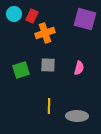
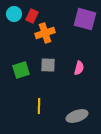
yellow line: moved 10 px left
gray ellipse: rotated 20 degrees counterclockwise
